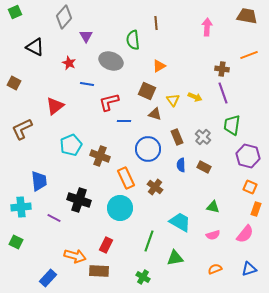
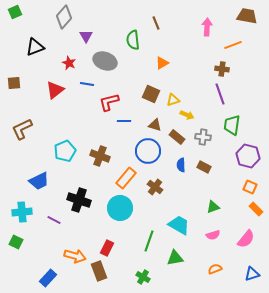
brown line at (156, 23): rotated 16 degrees counterclockwise
black triangle at (35, 47): rotated 48 degrees counterclockwise
orange line at (249, 55): moved 16 px left, 10 px up
gray ellipse at (111, 61): moved 6 px left
orange triangle at (159, 66): moved 3 px right, 3 px up
brown square at (14, 83): rotated 32 degrees counterclockwise
brown square at (147, 91): moved 4 px right, 3 px down
purple line at (223, 93): moved 3 px left, 1 px down
yellow arrow at (195, 97): moved 8 px left, 18 px down
yellow triangle at (173, 100): rotated 48 degrees clockwise
red triangle at (55, 106): moved 16 px up
brown triangle at (155, 114): moved 11 px down
brown rectangle at (177, 137): rotated 28 degrees counterclockwise
gray cross at (203, 137): rotated 35 degrees counterclockwise
cyan pentagon at (71, 145): moved 6 px left, 6 px down
blue circle at (148, 149): moved 2 px down
orange rectangle at (126, 178): rotated 65 degrees clockwise
blue trapezoid at (39, 181): rotated 70 degrees clockwise
cyan cross at (21, 207): moved 1 px right, 5 px down
green triangle at (213, 207): rotated 32 degrees counterclockwise
orange rectangle at (256, 209): rotated 64 degrees counterclockwise
purple line at (54, 218): moved 2 px down
cyan trapezoid at (180, 222): moved 1 px left, 3 px down
pink semicircle at (245, 234): moved 1 px right, 5 px down
red rectangle at (106, 245): moved 1 px right, 3 px down
blue triangle at (249, 269): moved 3 px right, 5 px down
brown rectangle at (99, 271): rotated 66 degrees clockwise
